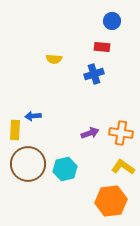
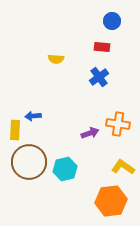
yellow semicircle: moved 2 px right
blue cross: moved 5 px right, 3 px down; rotated 18 degrees counterclockwise
orange cross: moved 3 px left, 9 px up
brown circle: moved 1 px right, 2 px up
